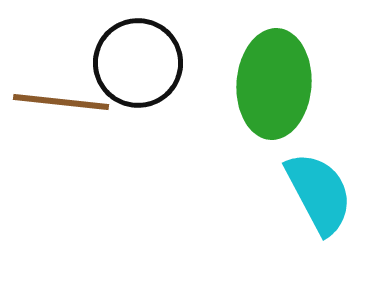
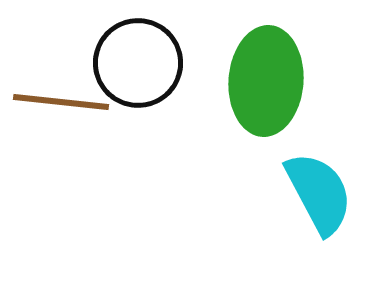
green ellipse: moved 8 px left, 3 px up
